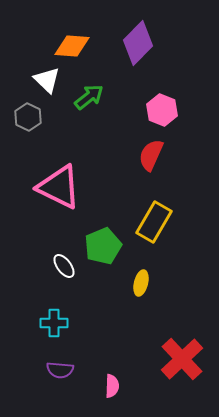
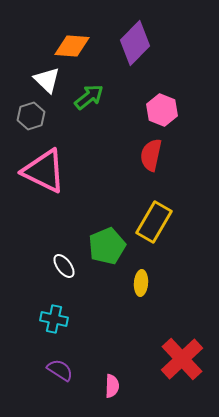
purple diamond: moved 3 px left
gray hexagon: moved 3 px right, 1 px up; rotated 16 degrees clockwise
red semicircle: rotated 12 degrees counterclockwise
pink triangle: moved 15 px left, 16 px up
green pentagon: moved 4 px right
yellow ellipse: rotated 10 degrees counterclockwise
cyan cross: moved 4 px up; rotated 12 degrees clockwise
purple semicircle: rotated 152 degrees counterclockwise
